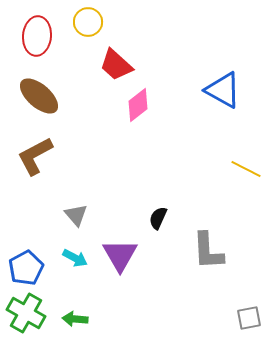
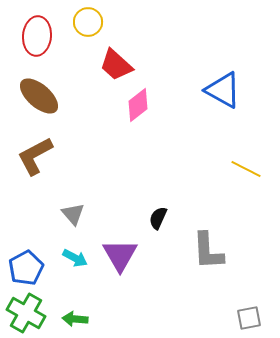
gray triangle: moved 3 px left, 1 px up
